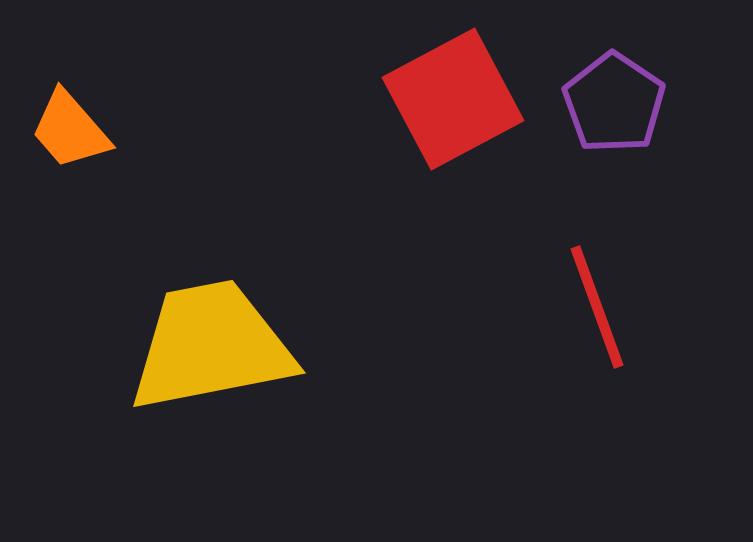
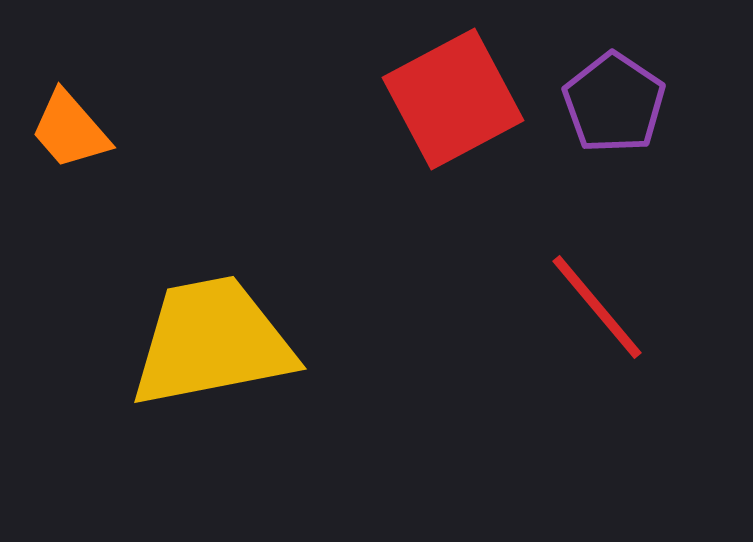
red line: rotated 20 degrees counterclockwise
yellow trapezoid: moved 1 px right, 4 px up
